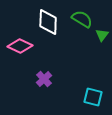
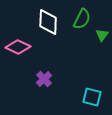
green semicircle: rotated 85 degrees clockwise
pink diamond: moved 2 px left, 1 px down
cyan square: moved 1 px left
